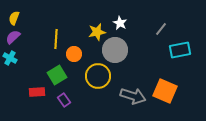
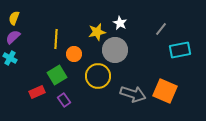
red rectangle: rotated 21 degrees counterclockwise
gray arrow: moved 2 px up
